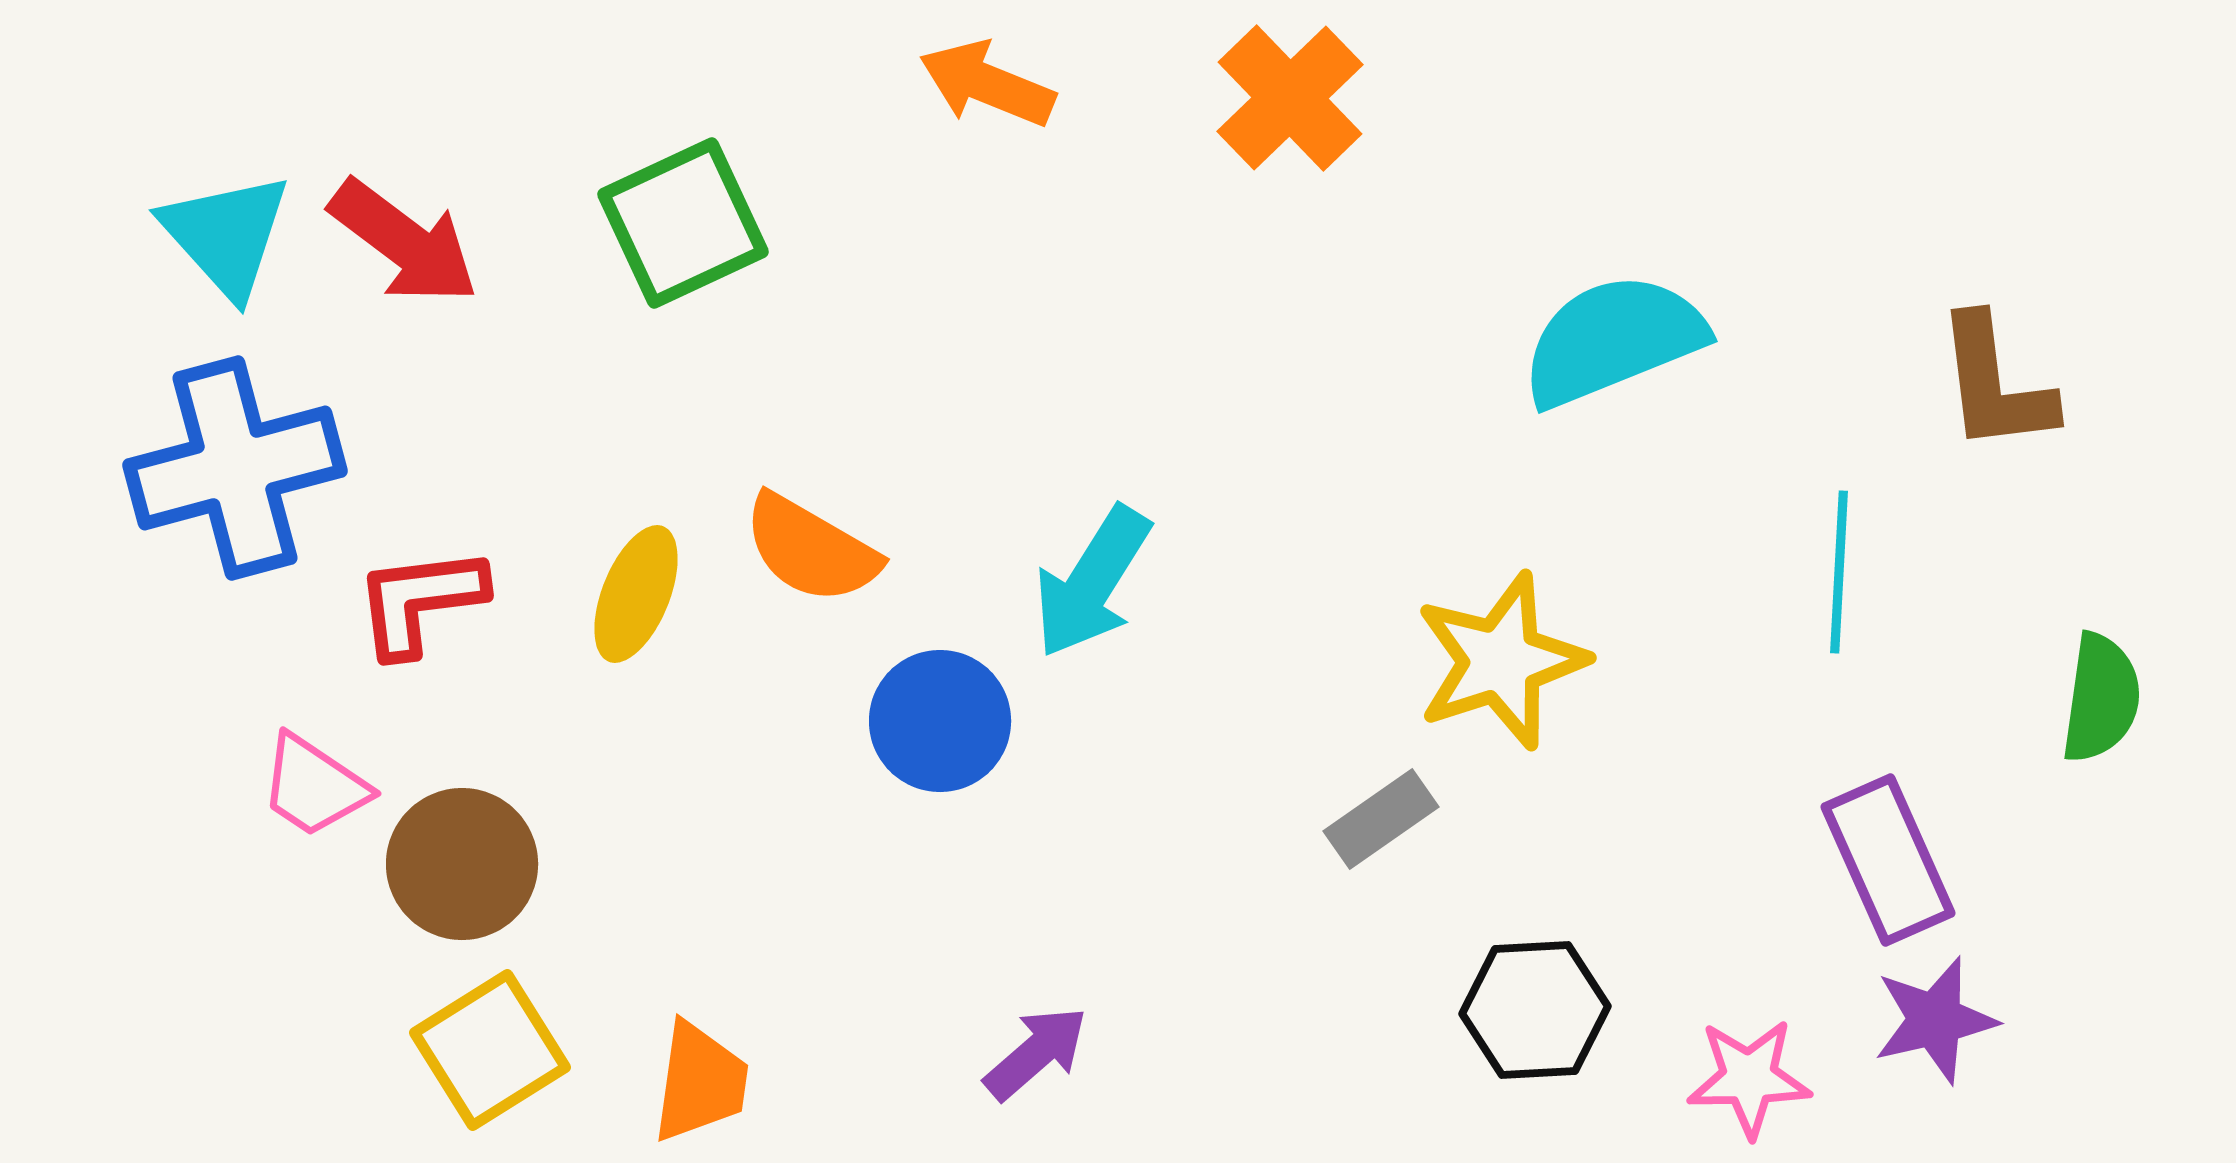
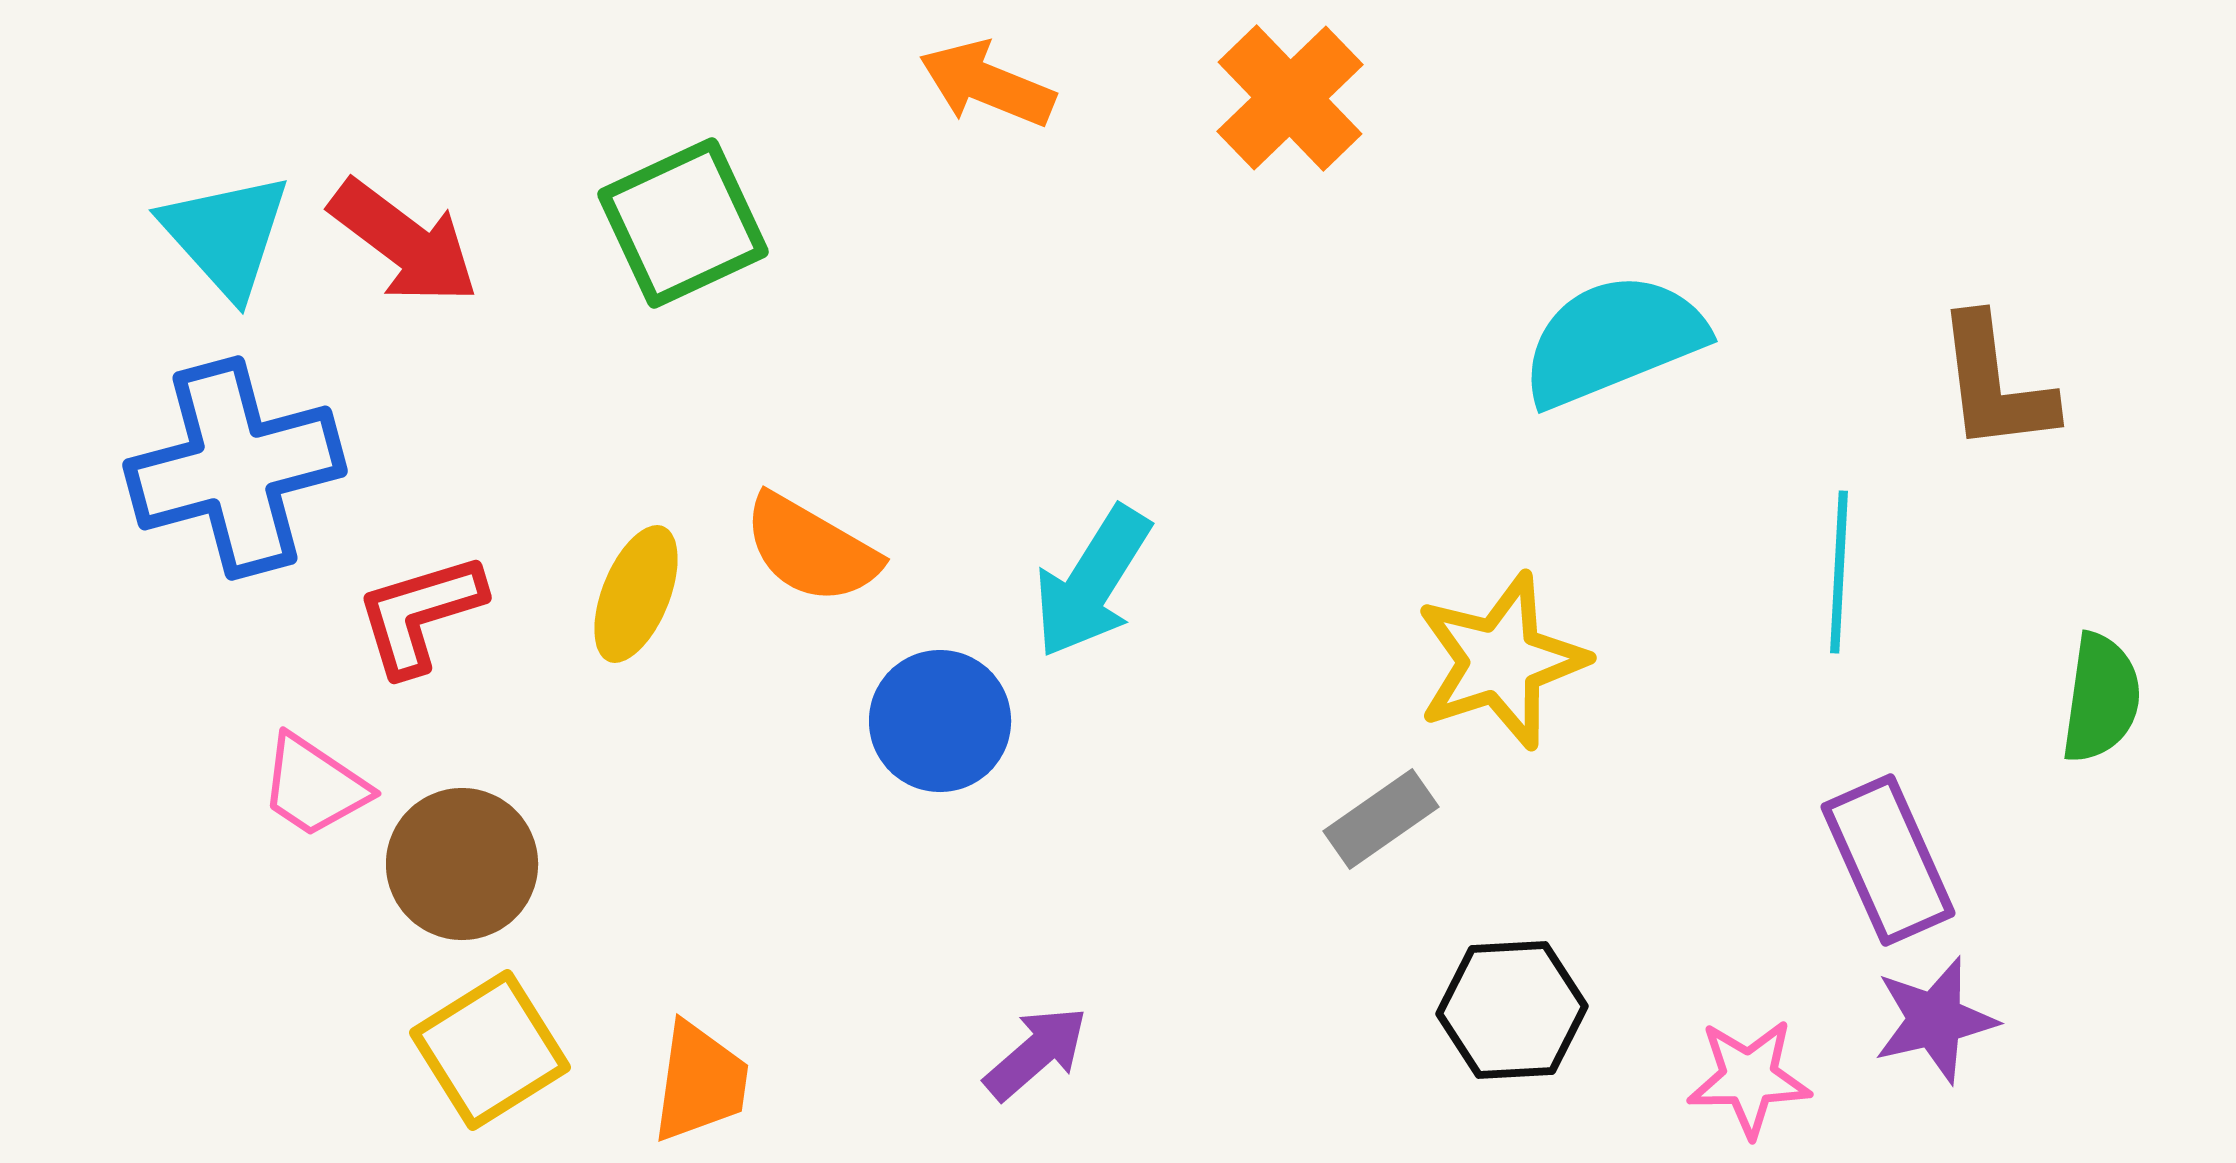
red L-shape: moved 13 px down; rotated 10 degrees counterclockwise
black hexagon: moved 23 px left
